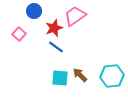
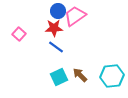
blue circle: moved 24 px right
red star: rotated 18 degrees clockwise
cyan square: moved 1 px left, 1 px up; rotated 30 degrees counterclockwise
